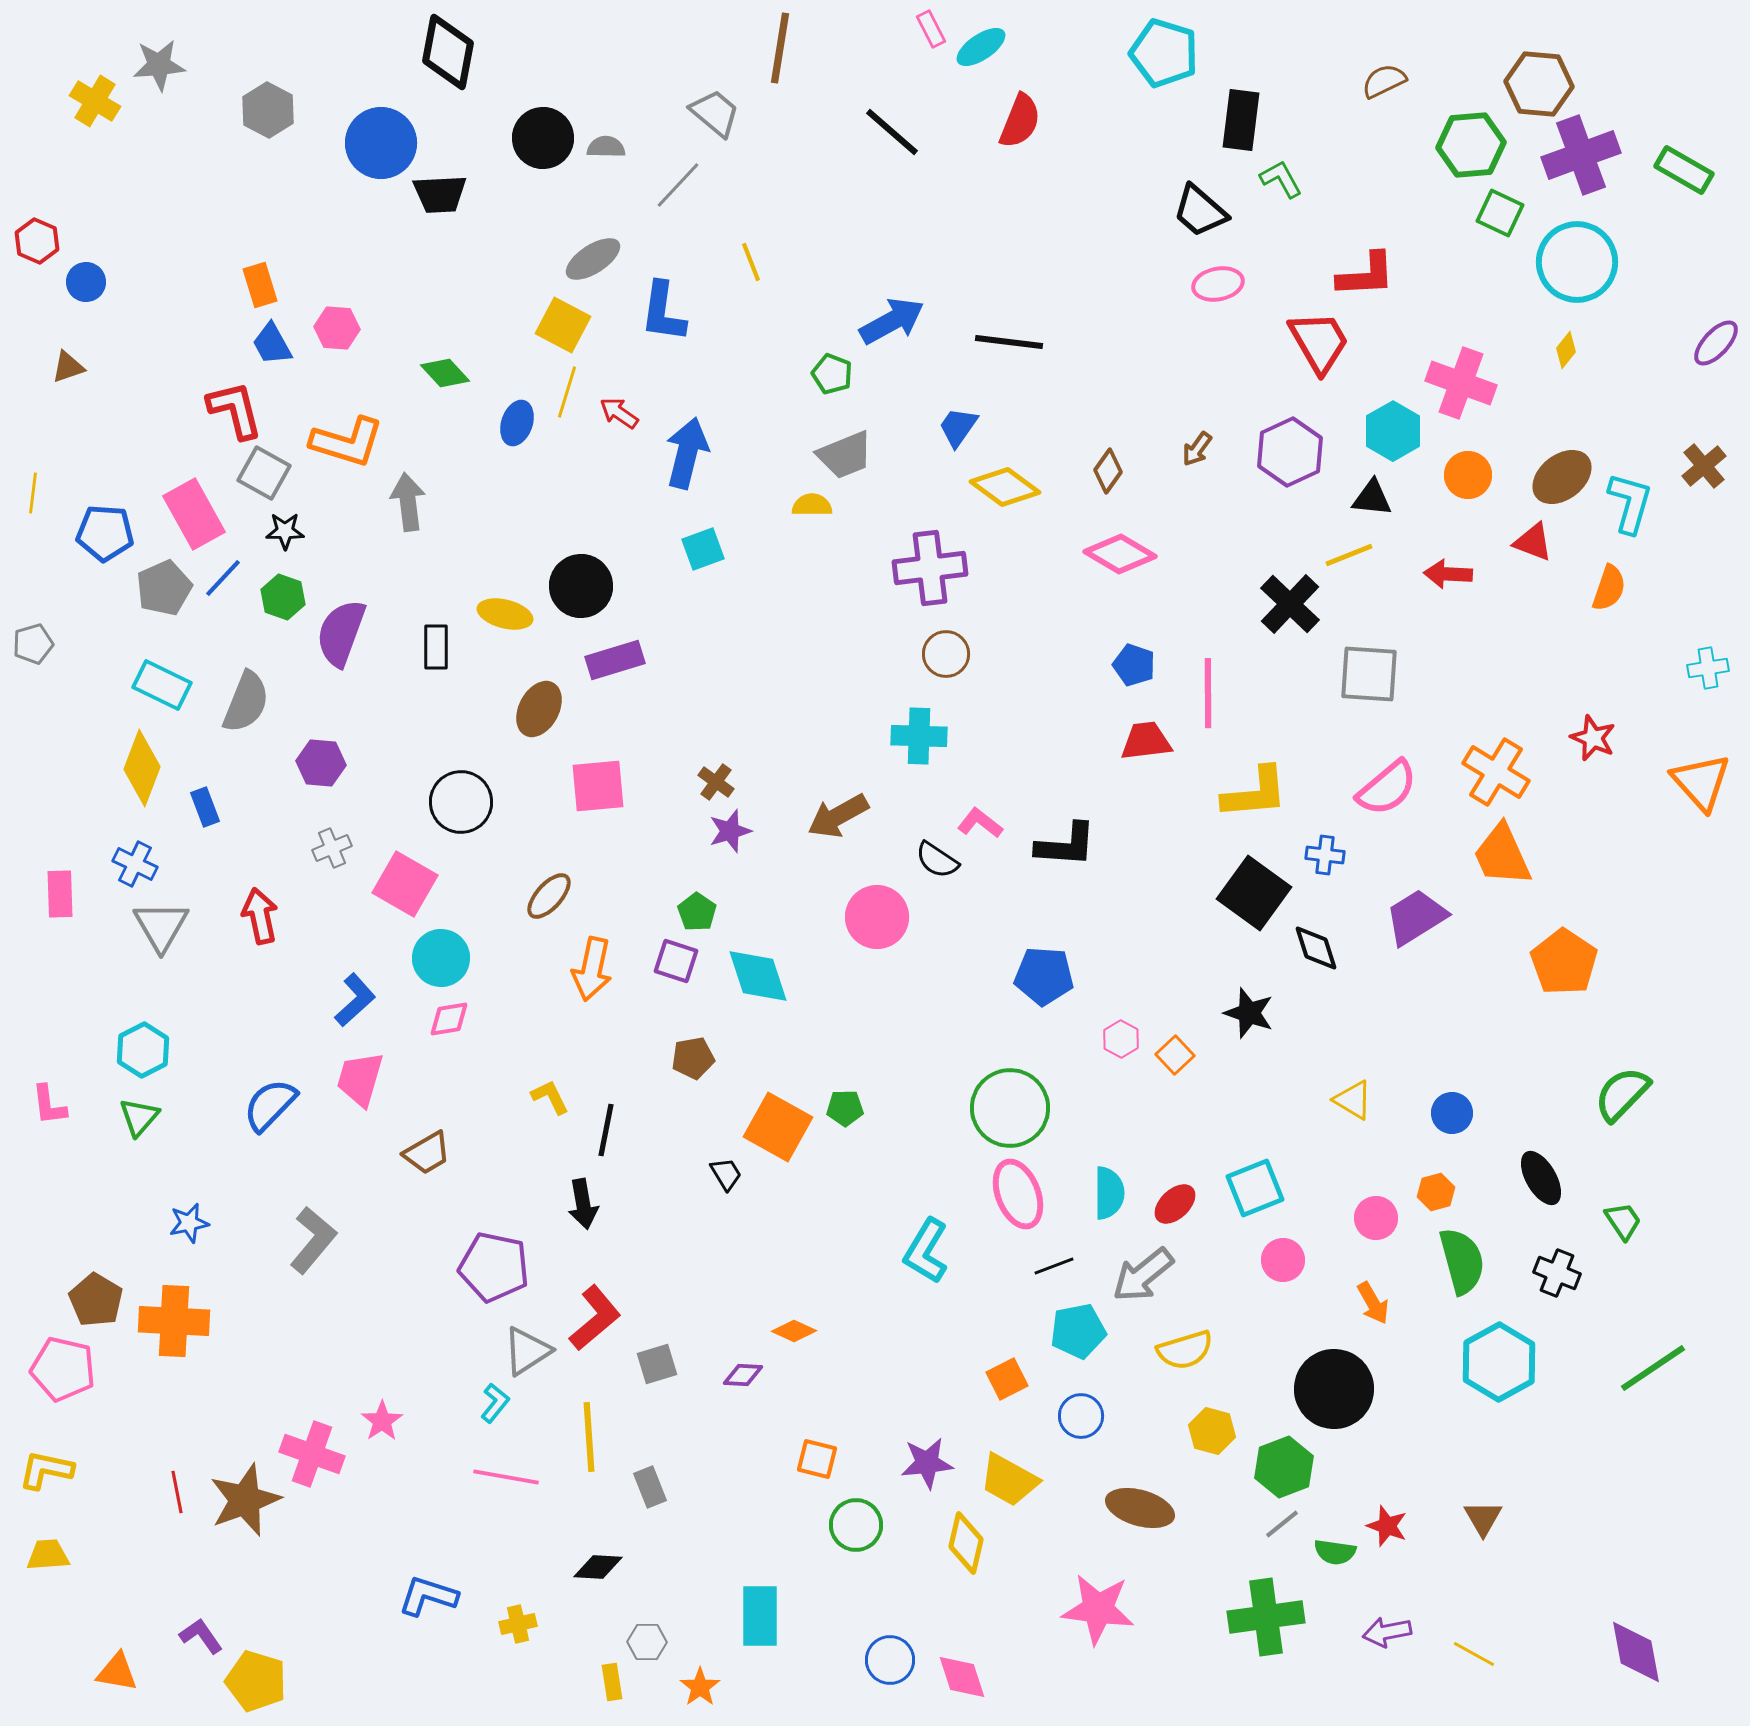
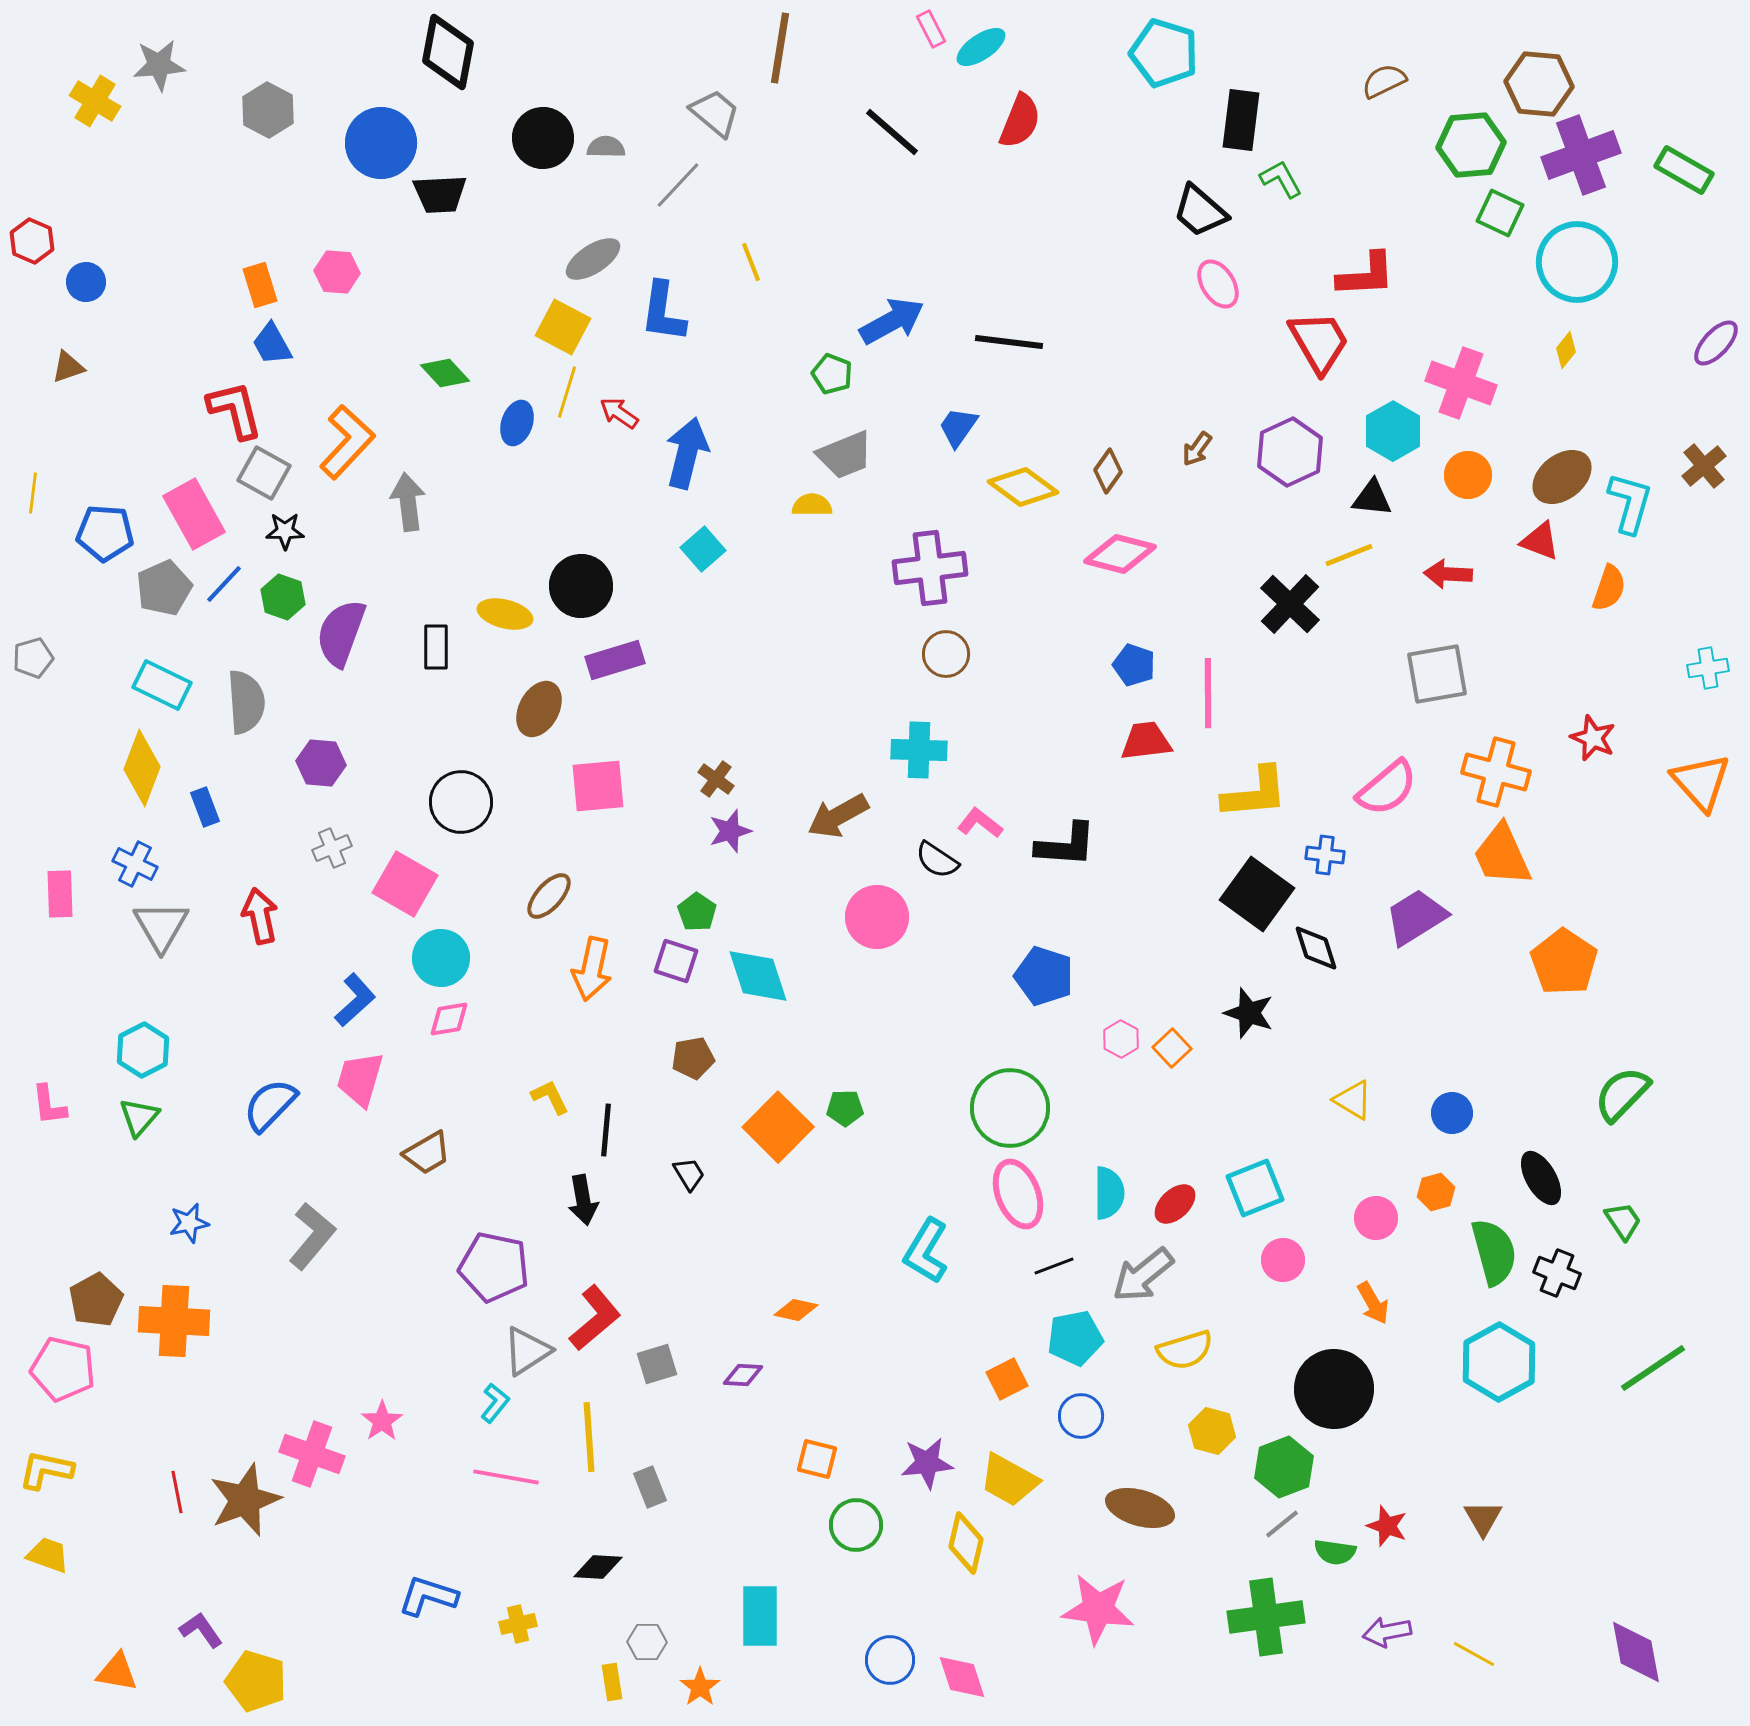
red hexagon at (37, 241): moved 5 px left
pink ellipse at (1218, 284): rotated 69 degrees clockwise
yellow square at (563, 325): moved 2 px down
pink hexagon at (337, 328): moved 56 px up
orange L-shape at (347, 442): rotated 64 degrees counterclockwise
yellow diamond at (1005, 487): moved 18 px right
red triangle at (1533, 542): moved 7 px right, 1 px up
cyan square at (703, 549): rotated 21 degrees counterclockwise
pink diamond at (1120, 554): rotated 16 degrees counterclockwise
blue line at (223, 578): moved 1 px right, 6 px down
gray pentagon at (33, 644): moved 14 px down
gray square at (1369, 674): moved 68 px right; rotated 14 degrees counterclockwise
gray semicircle at (246, 702): rotated 26 degrees counterclockwise
cyan cross at (919, 736): moved 14 px down
orange cross at (1496, 772): rotated 16 degrees counterclockwise
brown cross at (716, 782): moved 3 px up
black square at (1254, 893): moved 3 px right, 1 px down
blue pentagon at (1044, 976): rotated 14 degrees clockwise
orange square at (1175, 1055): moved 3 px left, 7 px up
orange square at (778, 1127): rotated 16 degrees clockwise
black line at (606, 1130): rotated 6 degrees counterclockwise
black trapezoid at (726, 1174): moved 37 px left
black arrow at (583, 1204): moved 4 px up
gray L-shape at (313, 1240): moved 1 px left, 4 px up
green semicircle at (1462, 1261): moved 32 px right, 9 px up
brown pentagon at (96, 1300): rotated 12 degrees clockwise
orange diamond at (794, 1331): moved 2 px right, 21 px up; rotated 12 degrees counterclockwise
cyan pentagon at (1078, 1331): moved 3 px left, 7 px down
yellow trapezoid at (48, 1555): rotated 24 degrees clockwise
purple L-shape at (201, 1636): moved 6 px up
